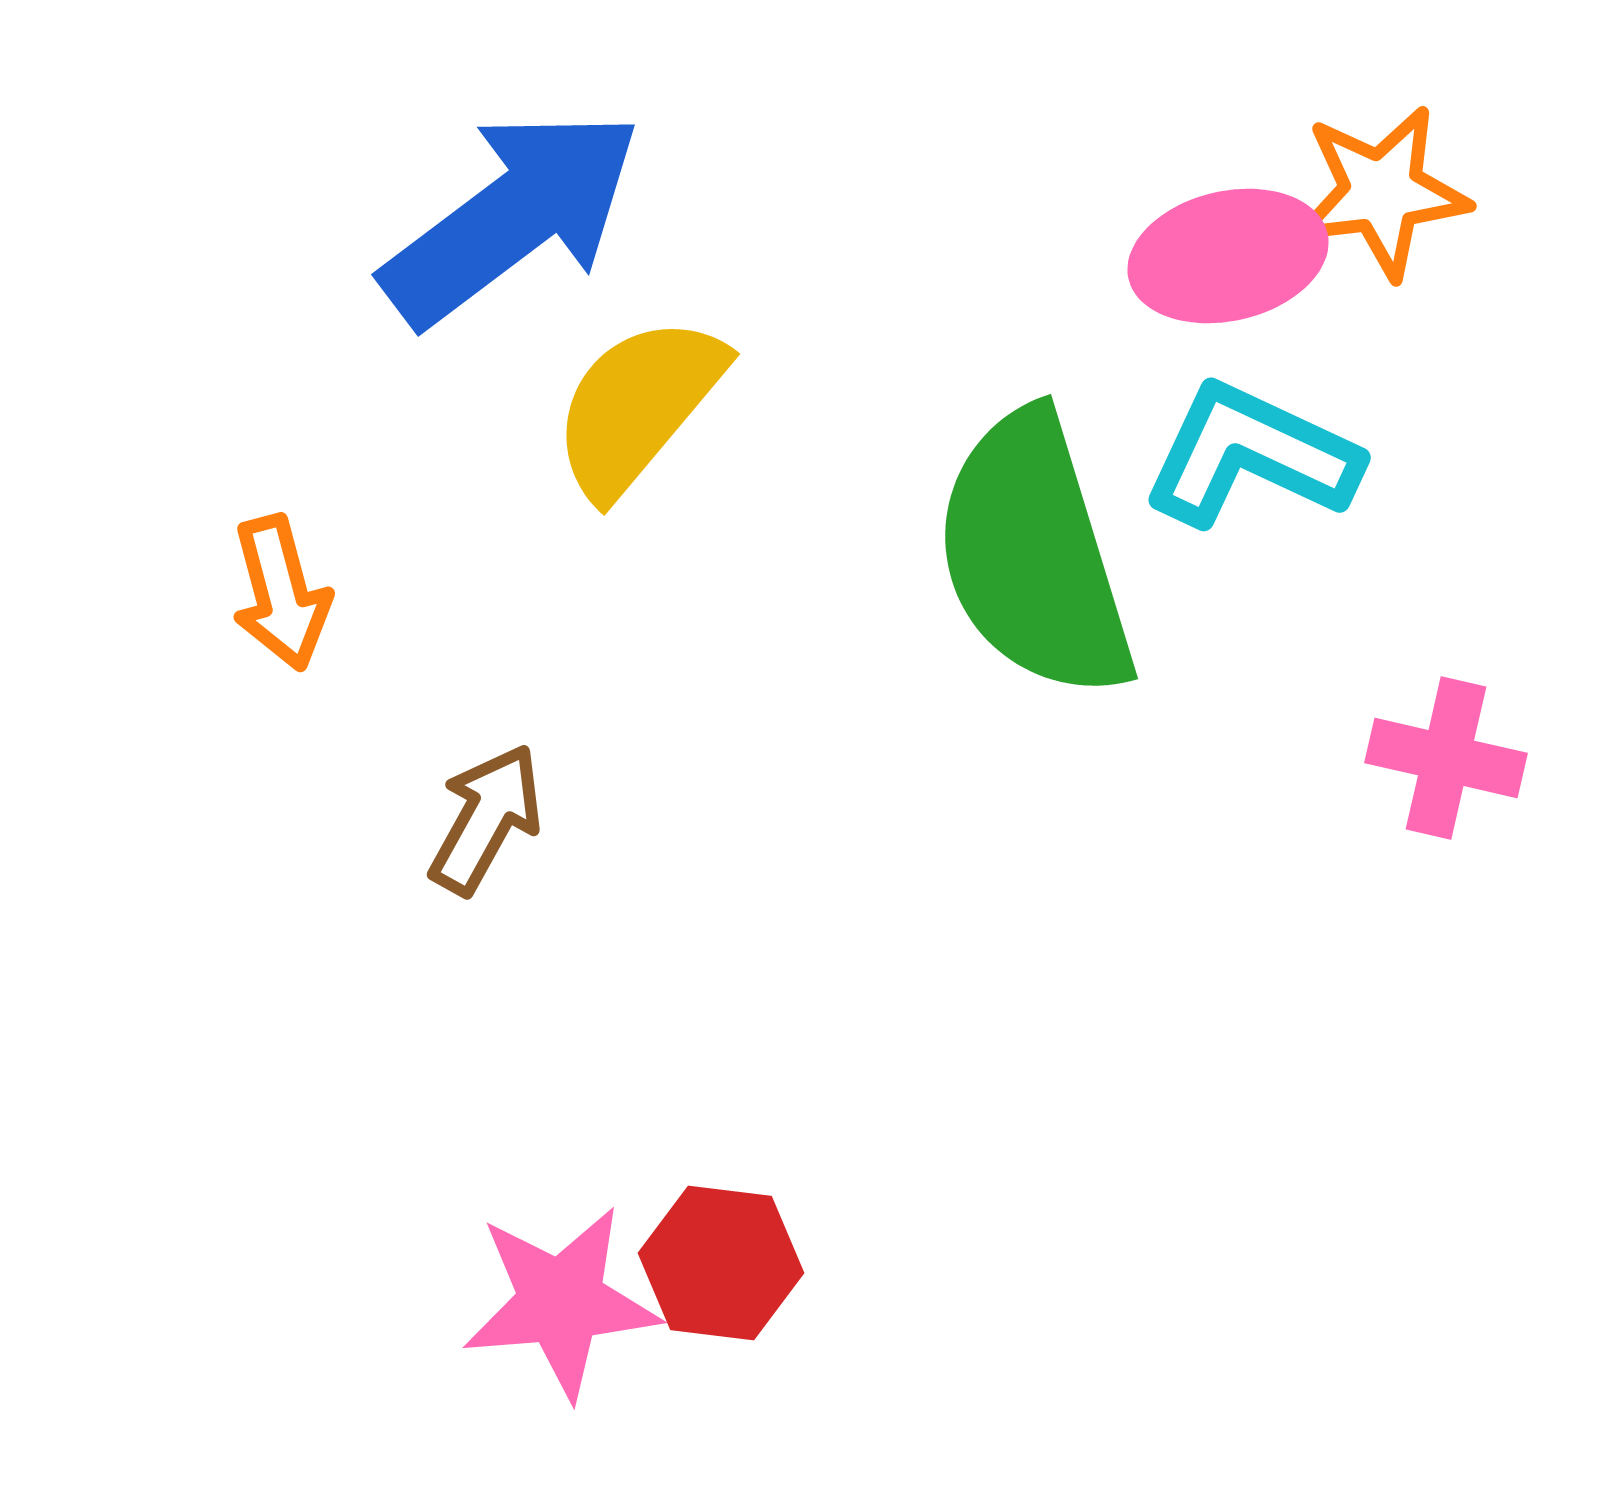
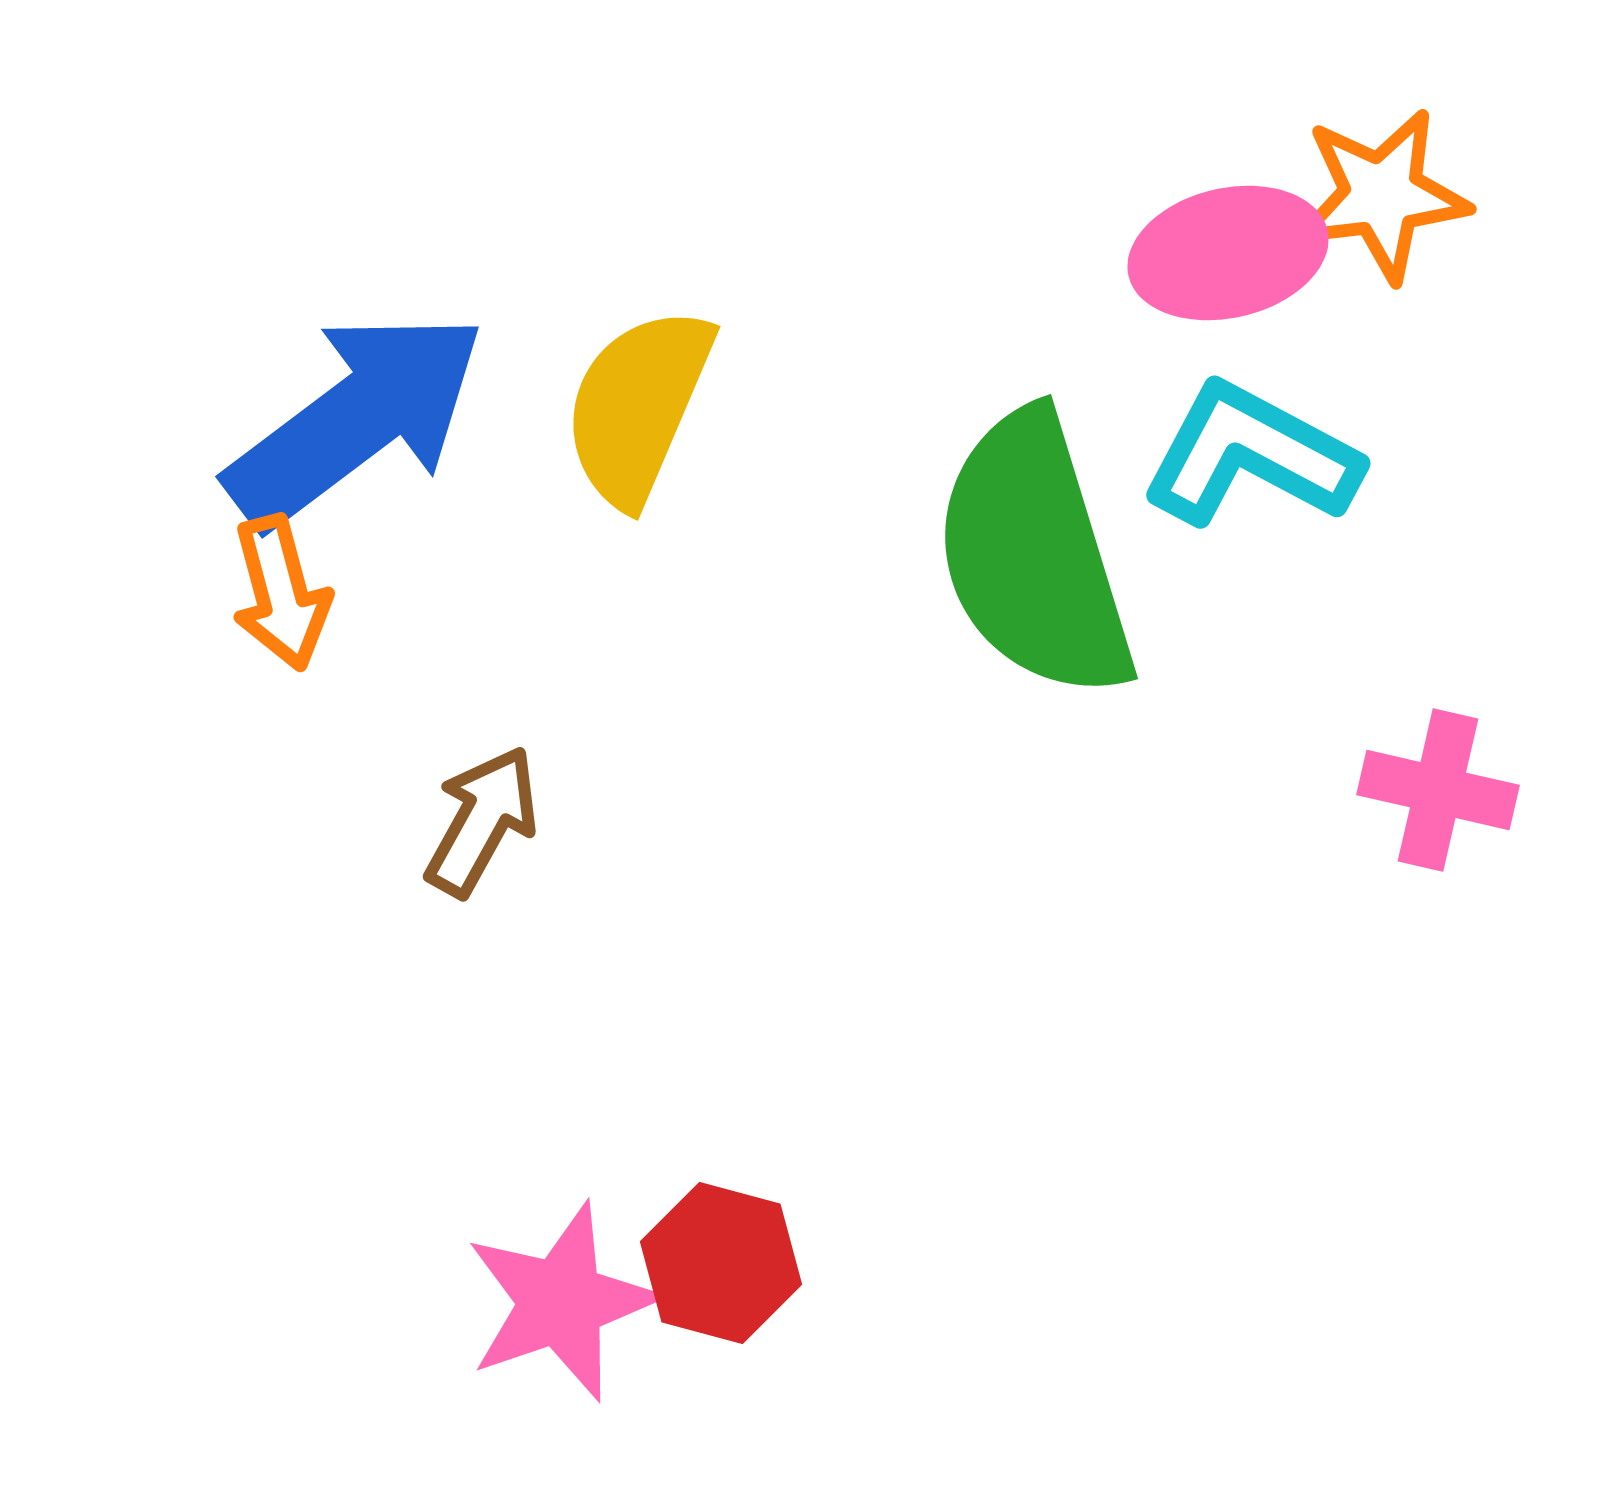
orange star: moved 3 px down
blue arrow: moved 156 px left, 202 px down
pink ellipse: moved 3 px up
yellow semicircle: rotated 17 degrees counterclockwise
cyan L-shape: rotated 3 degrees clockwise
pink cross: moved 8 px left, 32 px down
brown arrow: moved 4 px left, 2 px down
red hexagon: rotated 8 degrees clockwise
pink star: rotated 14 degrees counterclockwise
